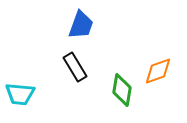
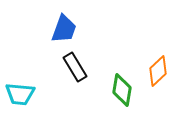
blue trapezoid: moved 17 px left, 4 px down
orange diamond: rotated 24 degrees counterclockwise
